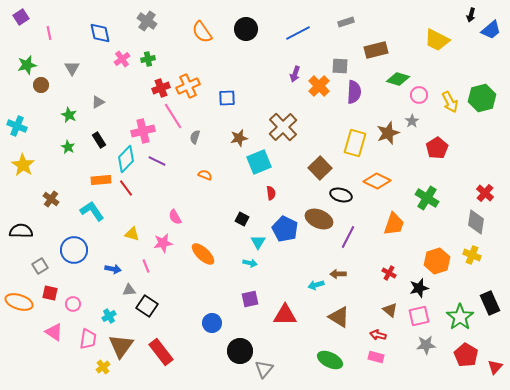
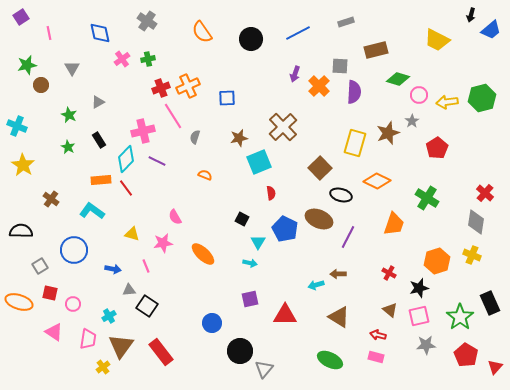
black circle at (246, 29): moved 5 px right, 10 px down
yellow arrow at (450, 102): moved 3 px left; rotated 110 degrees clockwise
cyan L-shape at (92, 211): rotated 20 degrees counterclockwise
